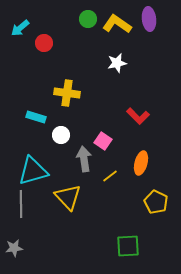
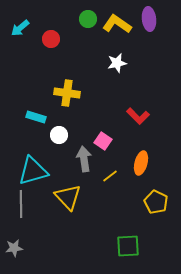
red circle: moved 7 px right, 4 px up
white circle: moved 2 px left
